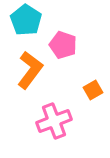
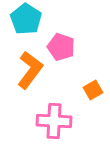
cyan pentagon: moved 1 px up
pink pentagon: moved 2 px left, 2 px down
pink cross: rotated 24 degrees clockwise
